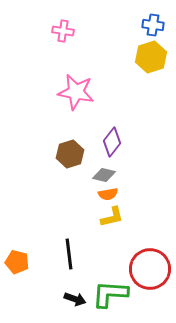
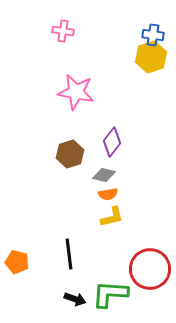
blue cross: moved 10 px down
